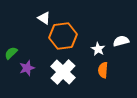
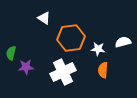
orange hexagon: moved 8 px right, 2 px down
white semicircle: moved 2 px right, 1 px down
white star: rotated 24 degrees counterclockwise
green semicircle: rotated 32 degrees counterclockwise
purple star: moved 1 px left, 1 px up; rotated 14 degrees clockwise
white cross: rotated 20 degrees clockwise
